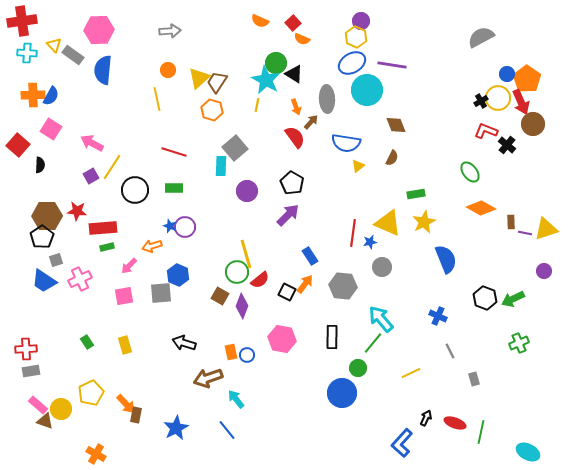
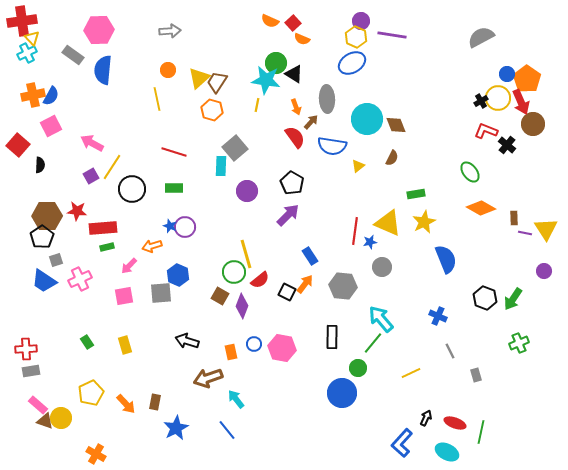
orange semicircle at (260, 21): moved 10 px right
yellow triangle at (54, 45): moved 22 px left, 7 px up
cyan cross at (27, 53): rotated 30 degrees counterclockwise
purple line at (392, 65): moved 30 px up
cyan star at (266, 80): rotated 20 degrees counterclockwise
cyan circle at (367, 90): moved 29 px down
orange cross at (33, 95): rotated 10 degrees counterclockwise
pink square at (51, 129): moved 3 px up; rotated 30 degrees clockwise
blue semicircle at (346, 143): moved 14 px left, 3 px down
black circle at (135, 190): moved 3 px left, 1 px up
brown rectangle at (511, 222): moved 3 px right, 4 px up
yellow triangle at (546, 229): rotated 45 degrees counterclockwise
red line at (353, 233): moved 2 px right, 2 px up
green circle at (237, 272): moved 3 px left
green arrow at (513, 299): rotated 30 degrees counterclockwise
pink hexagon at (282, 339): moved 9 px down
black arrow at (184, 343): moved 3 px right, 2 px up
blue circle at (247, 355): moved 7 px right, 11 px up
gray rectangle at (474, 379): moved 2 px right, 4 px up
yellow circle at (61, 409): moved 9 px down
brown rectangle at (136, 415): moved 19 px right, 13 px up
cyan ellipse at (528, 452): moved 81 px left
